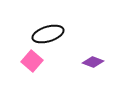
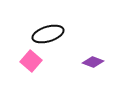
pink square: moved 1 px left
